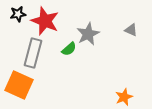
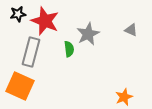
green semicircle: rotated 56 degrees counterclockwise
gray rectangle: moved 2 px left, 1 px up
orange square: moved 1 px right, 1 px down
